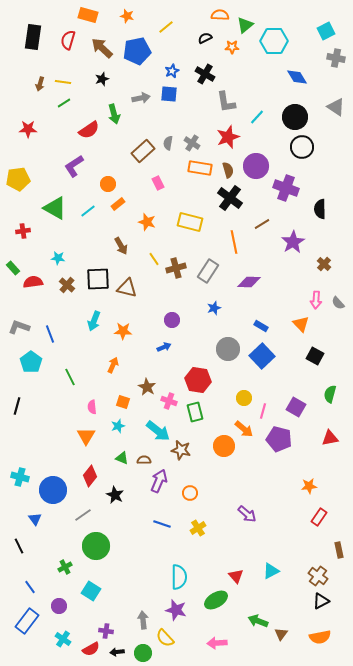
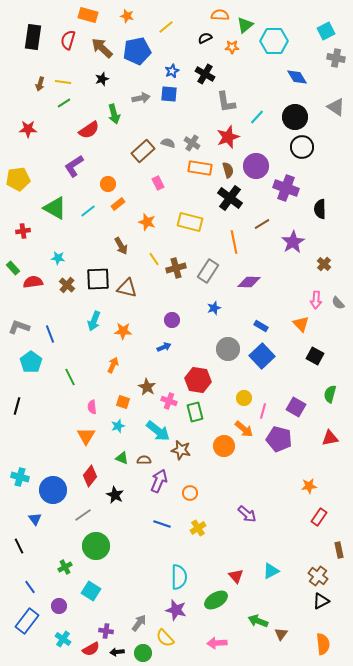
gray semicircle at (168, 143): rotated 96 degrees clockwise
gray arrow at (143, 620): moved 4 px left, 3 px down; rotated 42 degrees clockwise
orange semicircle at (320, 637): moved 3 px right, 7 px down; rotated 85 degrees counterclockwise
